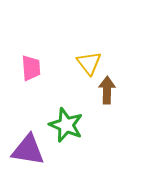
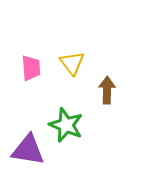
yellow triangle: moved 17 px left
